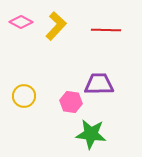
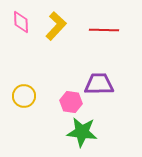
pink diamond: rotated 60 degrees clockwise
red line: moved 2 px left
green star: moved 9 px left, 2 px up
